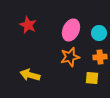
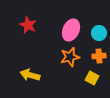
orange cross: moved 1 px left, 1 px up
yellow square: rotated 24 degrees clockwise
